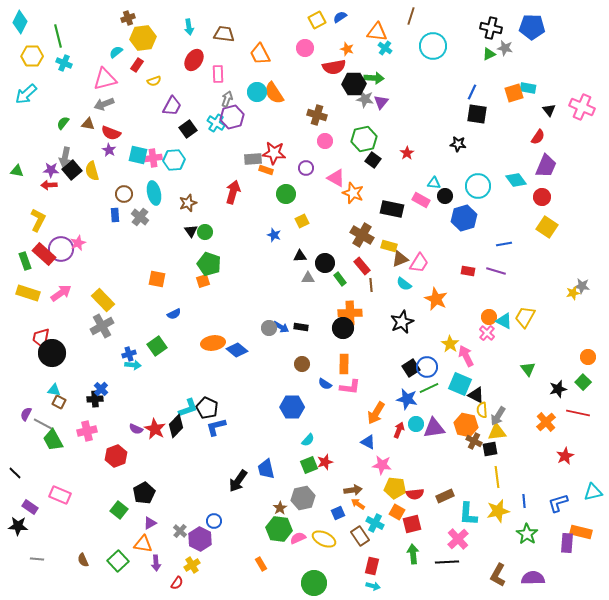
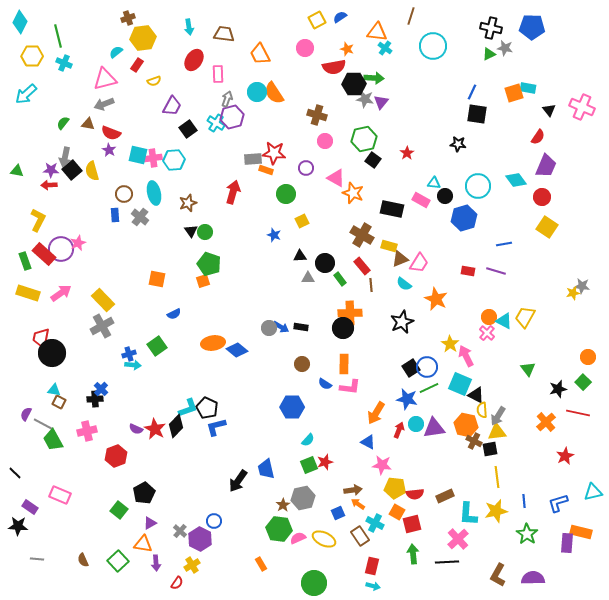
brown star at (280, 508): moved 3 px right, 3 px up
yellow star at (498, 511): moved 2 px left
